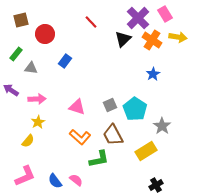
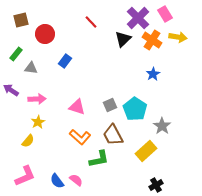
yellow rectangle: rotated 10 degrees counterclockwise
blue semicircle: moved 2 px right
